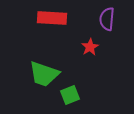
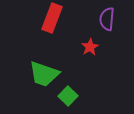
red rectangle: rotated 72 degrees counterclockwise
green square: moved 2 px left, 1 px down; rotated 24 degrees counterclockwise
